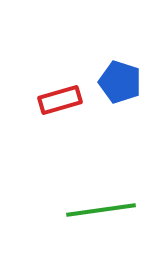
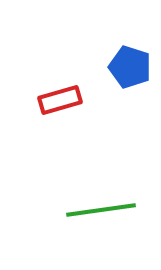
blue pentagon: moved 10 px right, 15 px up
